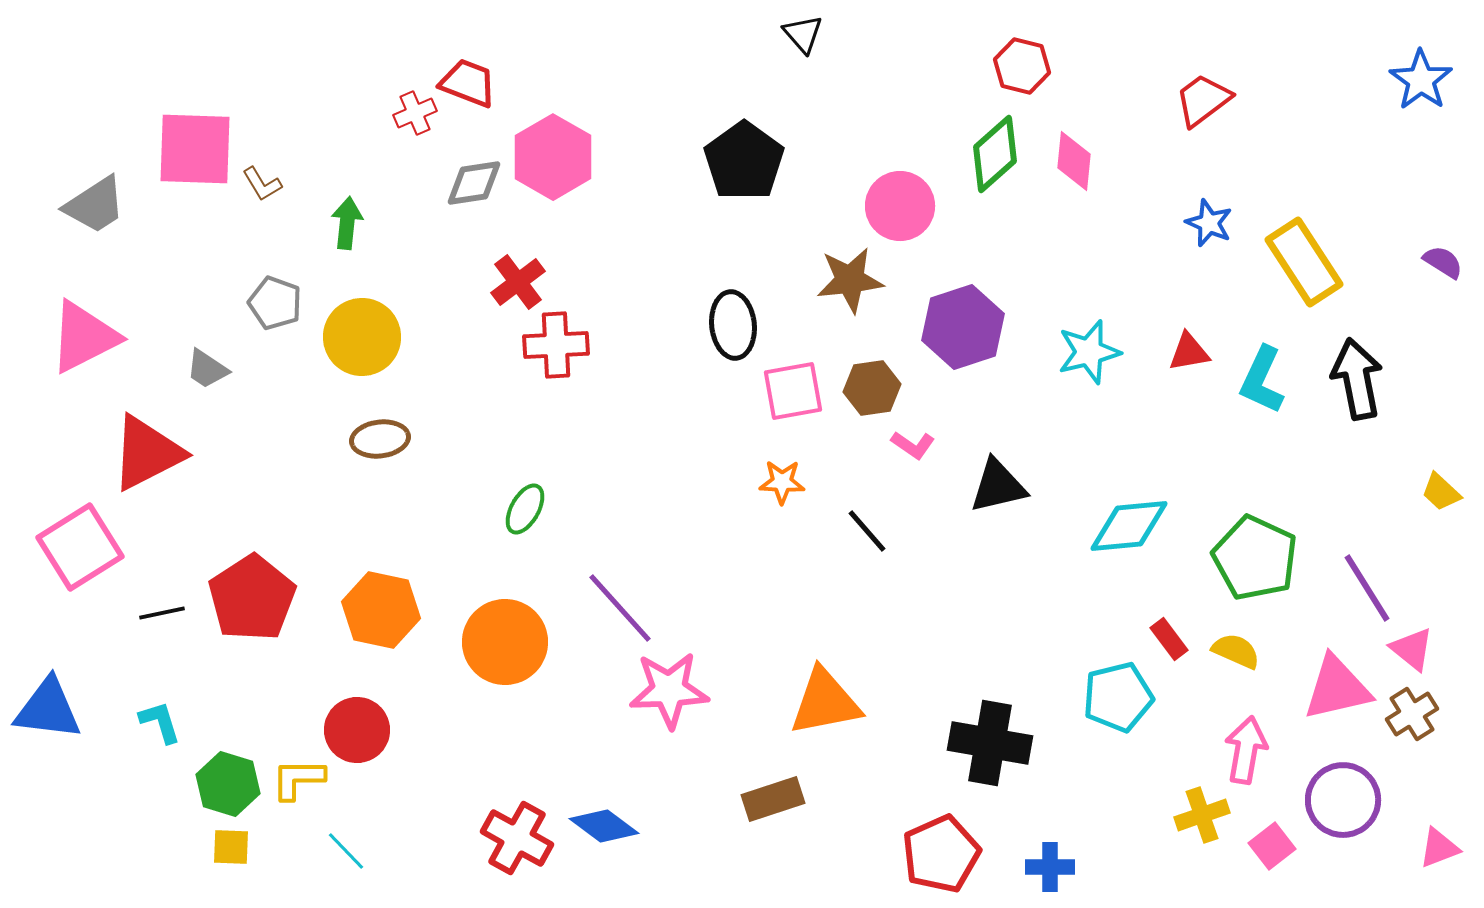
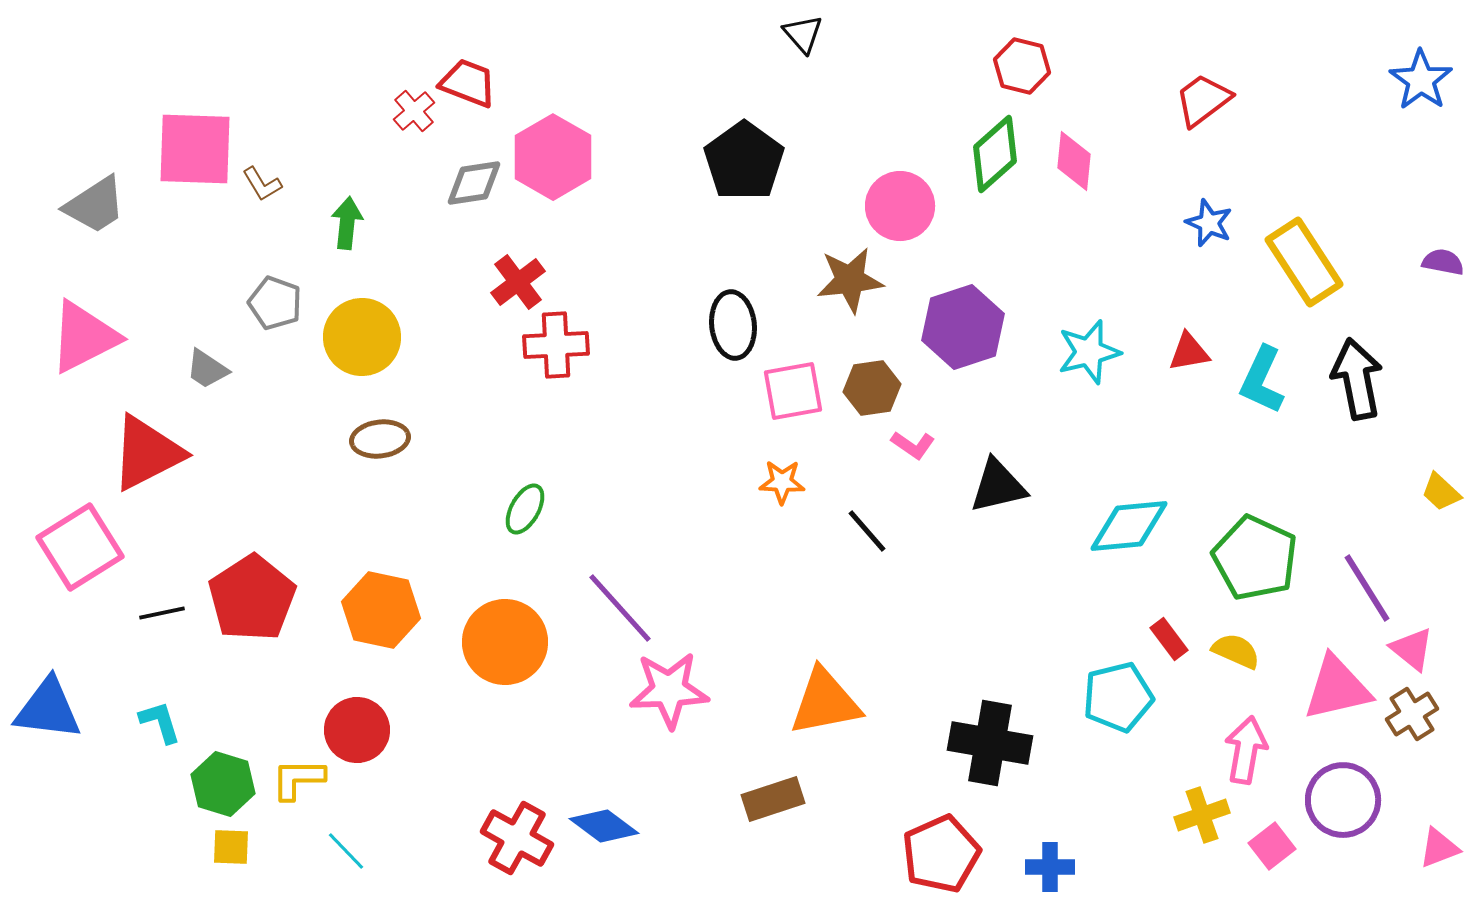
red cross at (415, 113): moved 1 px left, 2 px up; rotated 18 degrees counterclockwise
purple semicircle at (1443, 262): rotated 21 degrees counterclockwise
green hexagon at (228, 784): moved 5 px left
